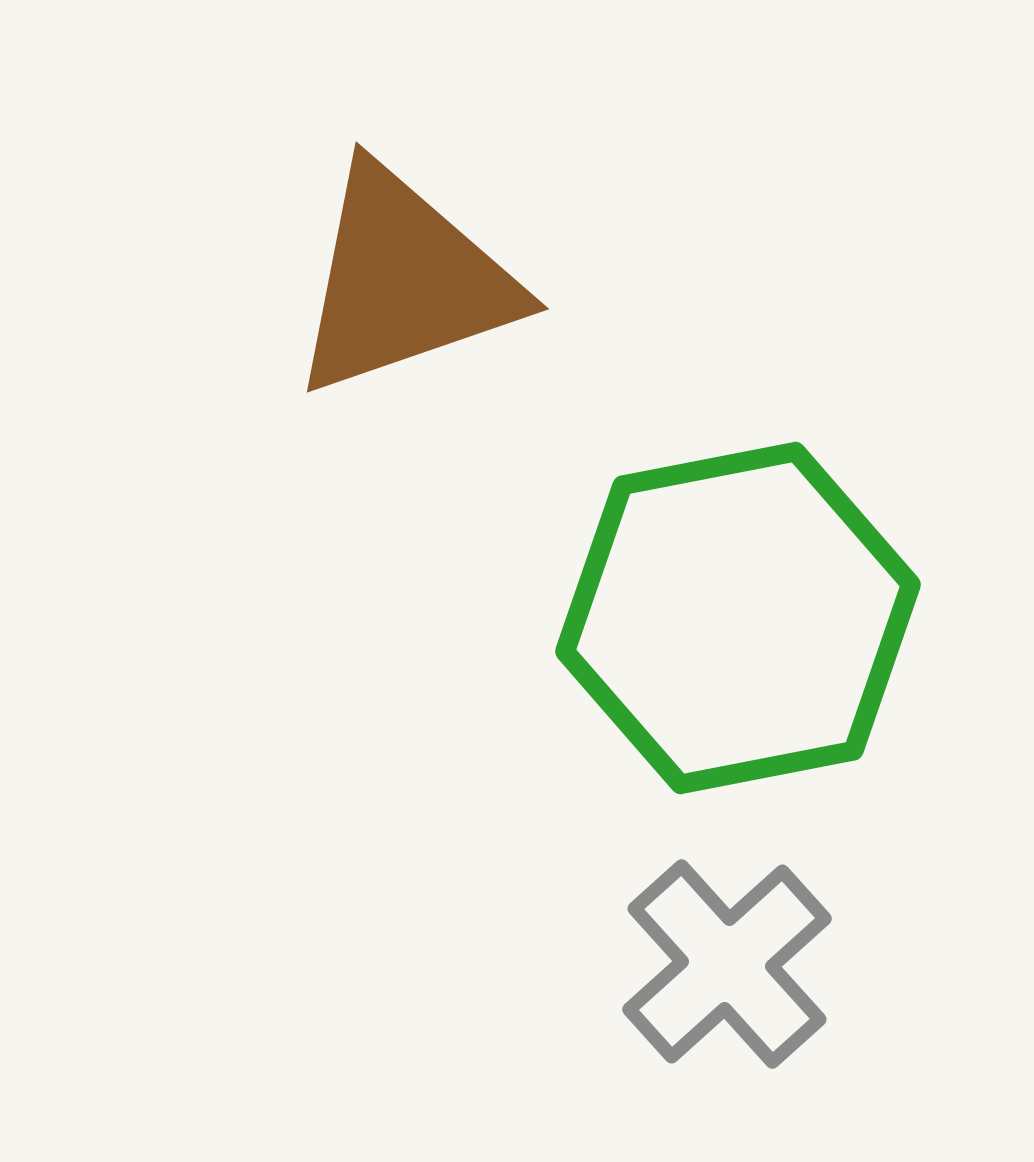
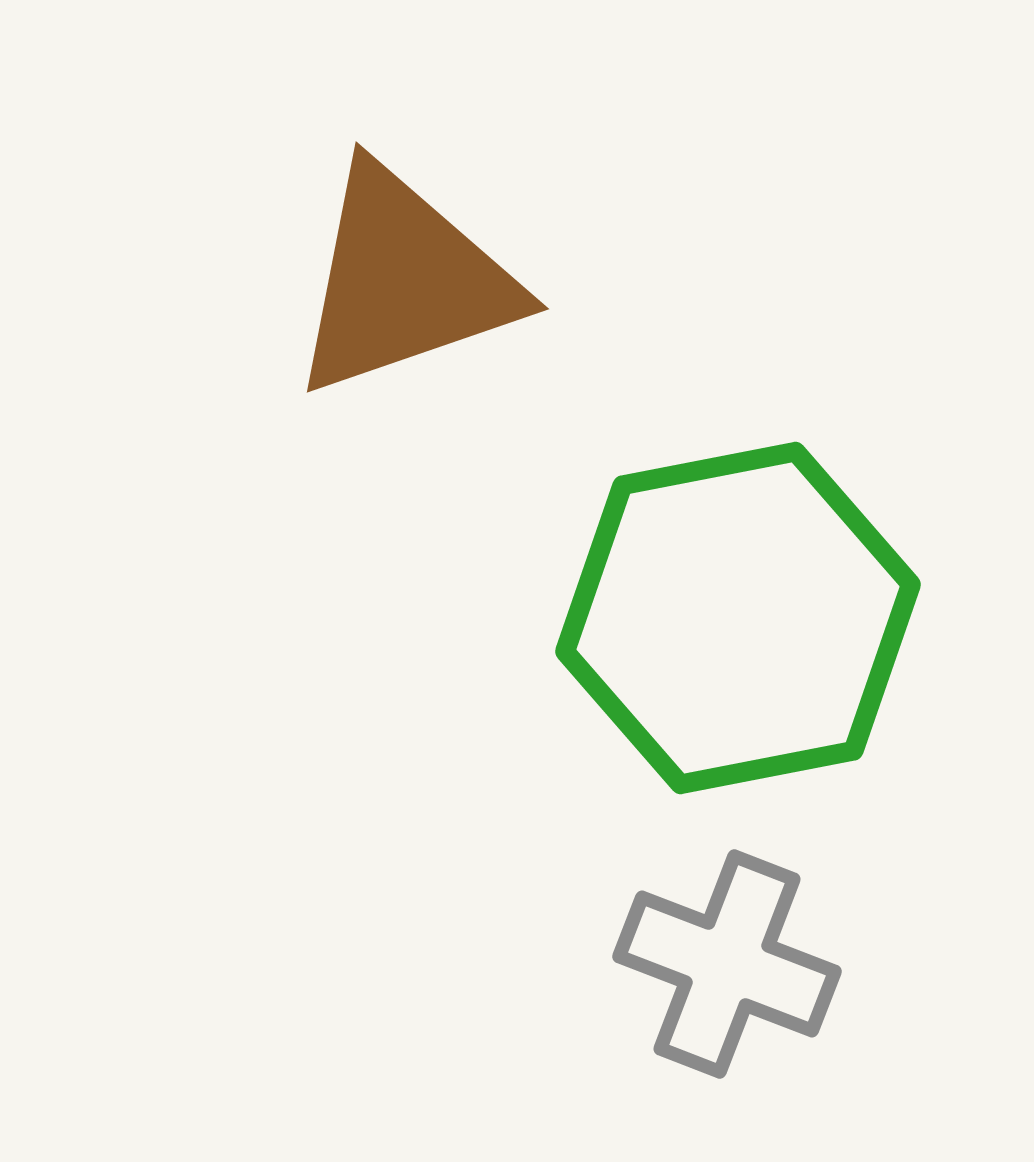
gray cross: rotated 27 degrees counterclockwise
